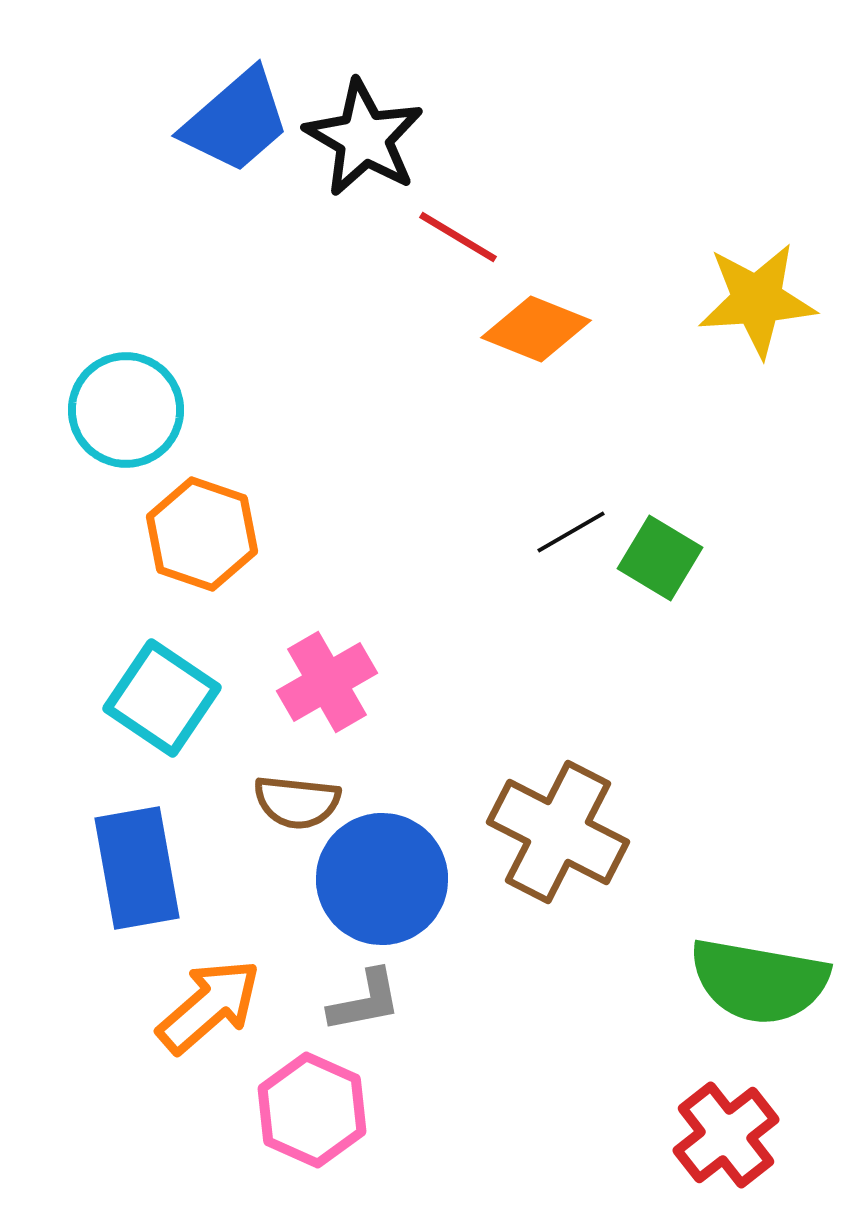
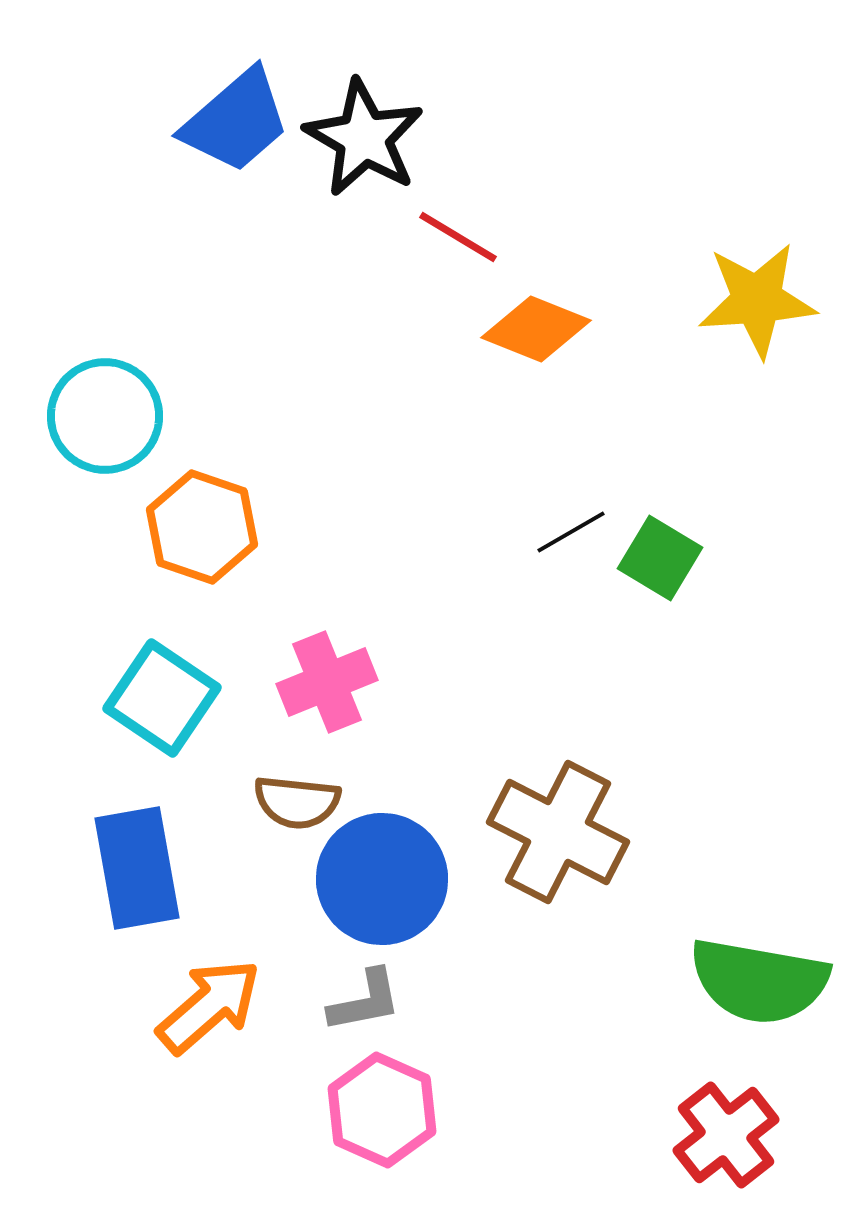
cyan circle: moved 21 px left, 6 px down
orange hexagon: moved 7 px up
pink cross: rotated 8 degrees clockwise
pink hexagon: moved 70 px right
